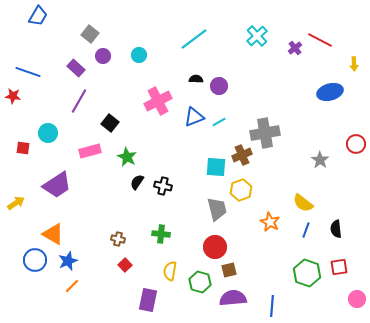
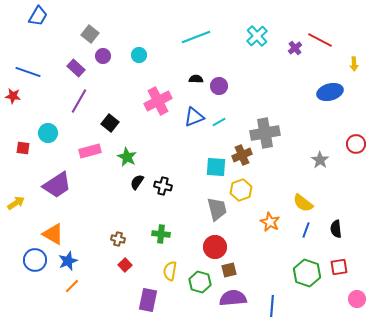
cyan line at (194, 39): moved 2 px right, 2 px up; rotated 16 degrees clockwise
